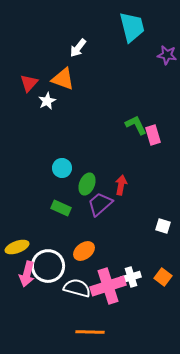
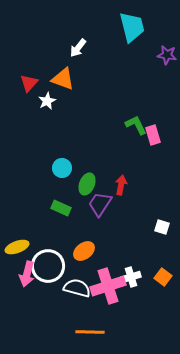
purple trapezoid: rotated 16 degrees counterclockwise
white square: moved 1 px left, 1 px down
